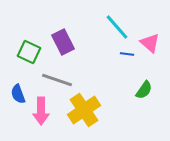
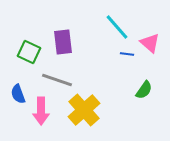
purple rectangle: rotated 20 degrees clockwise
yellow cross: rotated 8 degrees counterclockwise
